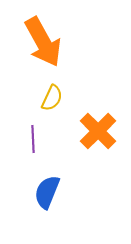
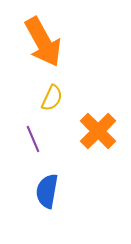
purple line: rotated 20 degrees counterclockwise
blue semicircle: moved 1 px up; rotated 12 degrees counterclockwise
